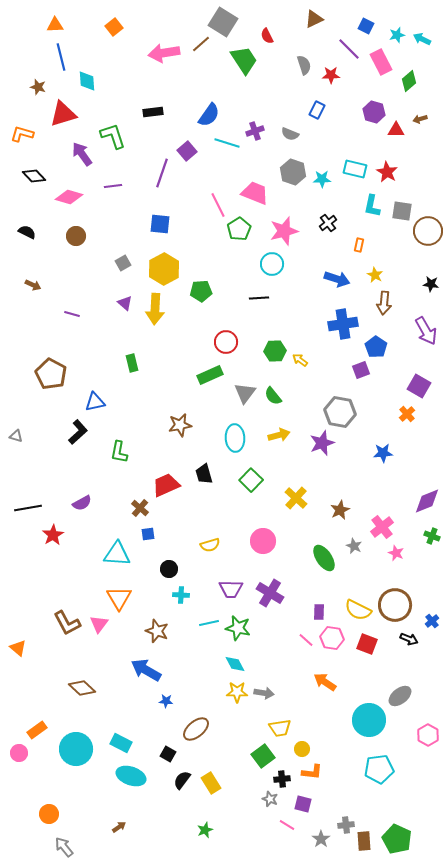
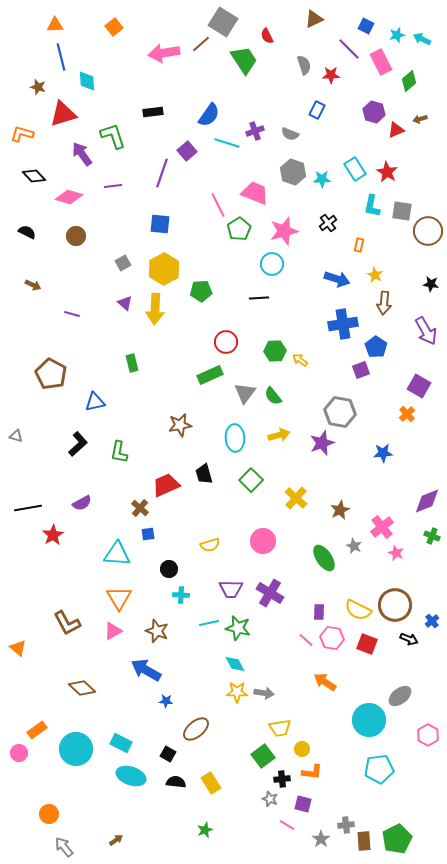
red triangle at (396, 130): rotated 24 degrees counterclockwise
cyan rectangle at (355, 169): rotated 45 degrees clockwise
black L-shape at (78, 432): moved 12 px down
pink triangle at (99, 624): moved 14 px right, 7 px down; rotated 24 degrees clockwise
black semicircle at (182, 780): moved 6 px left, 2 px down; rotated 60 degrees clockwise
brown arrow at (119, 827): moved 3 px left, 13 px down
green pentagon at (397, 839): rotated 20 degrees clockwise
